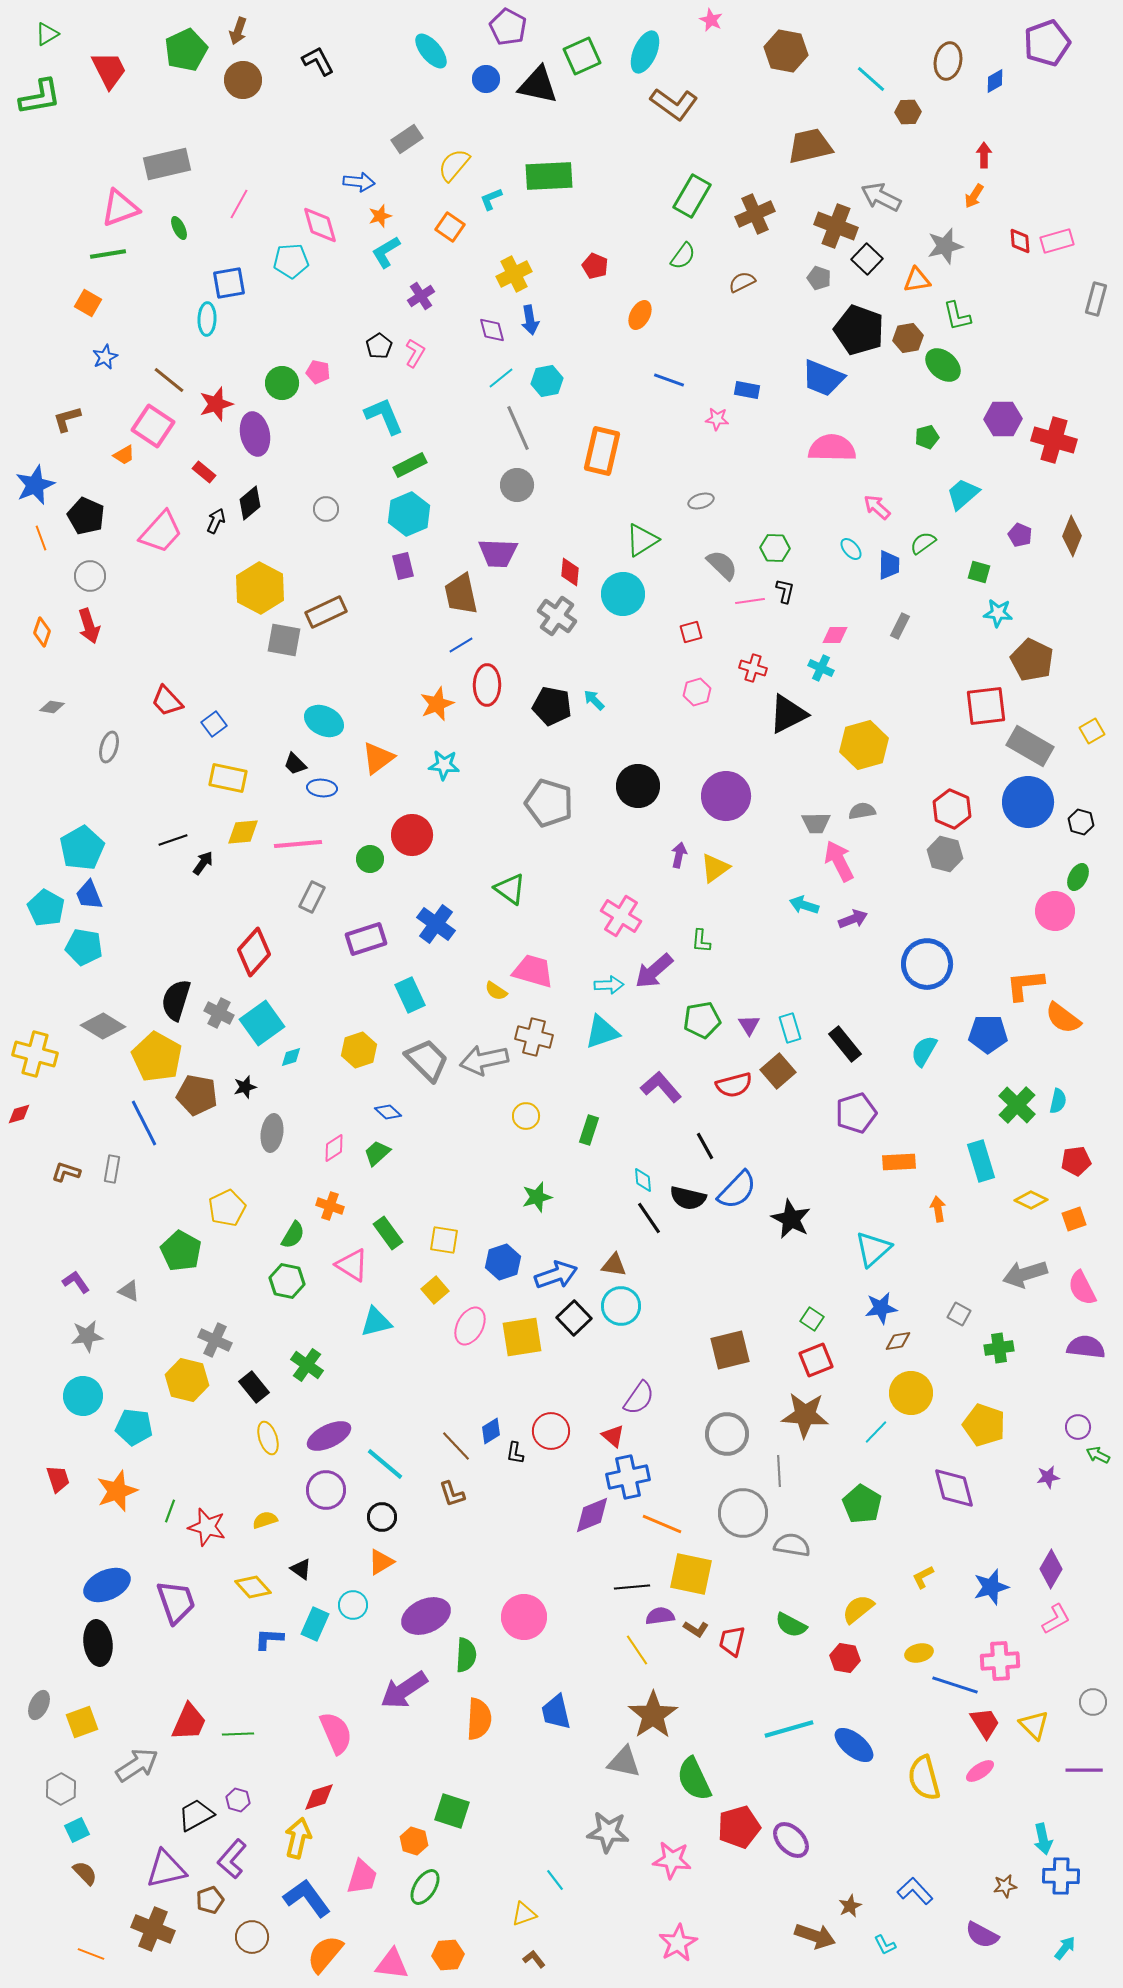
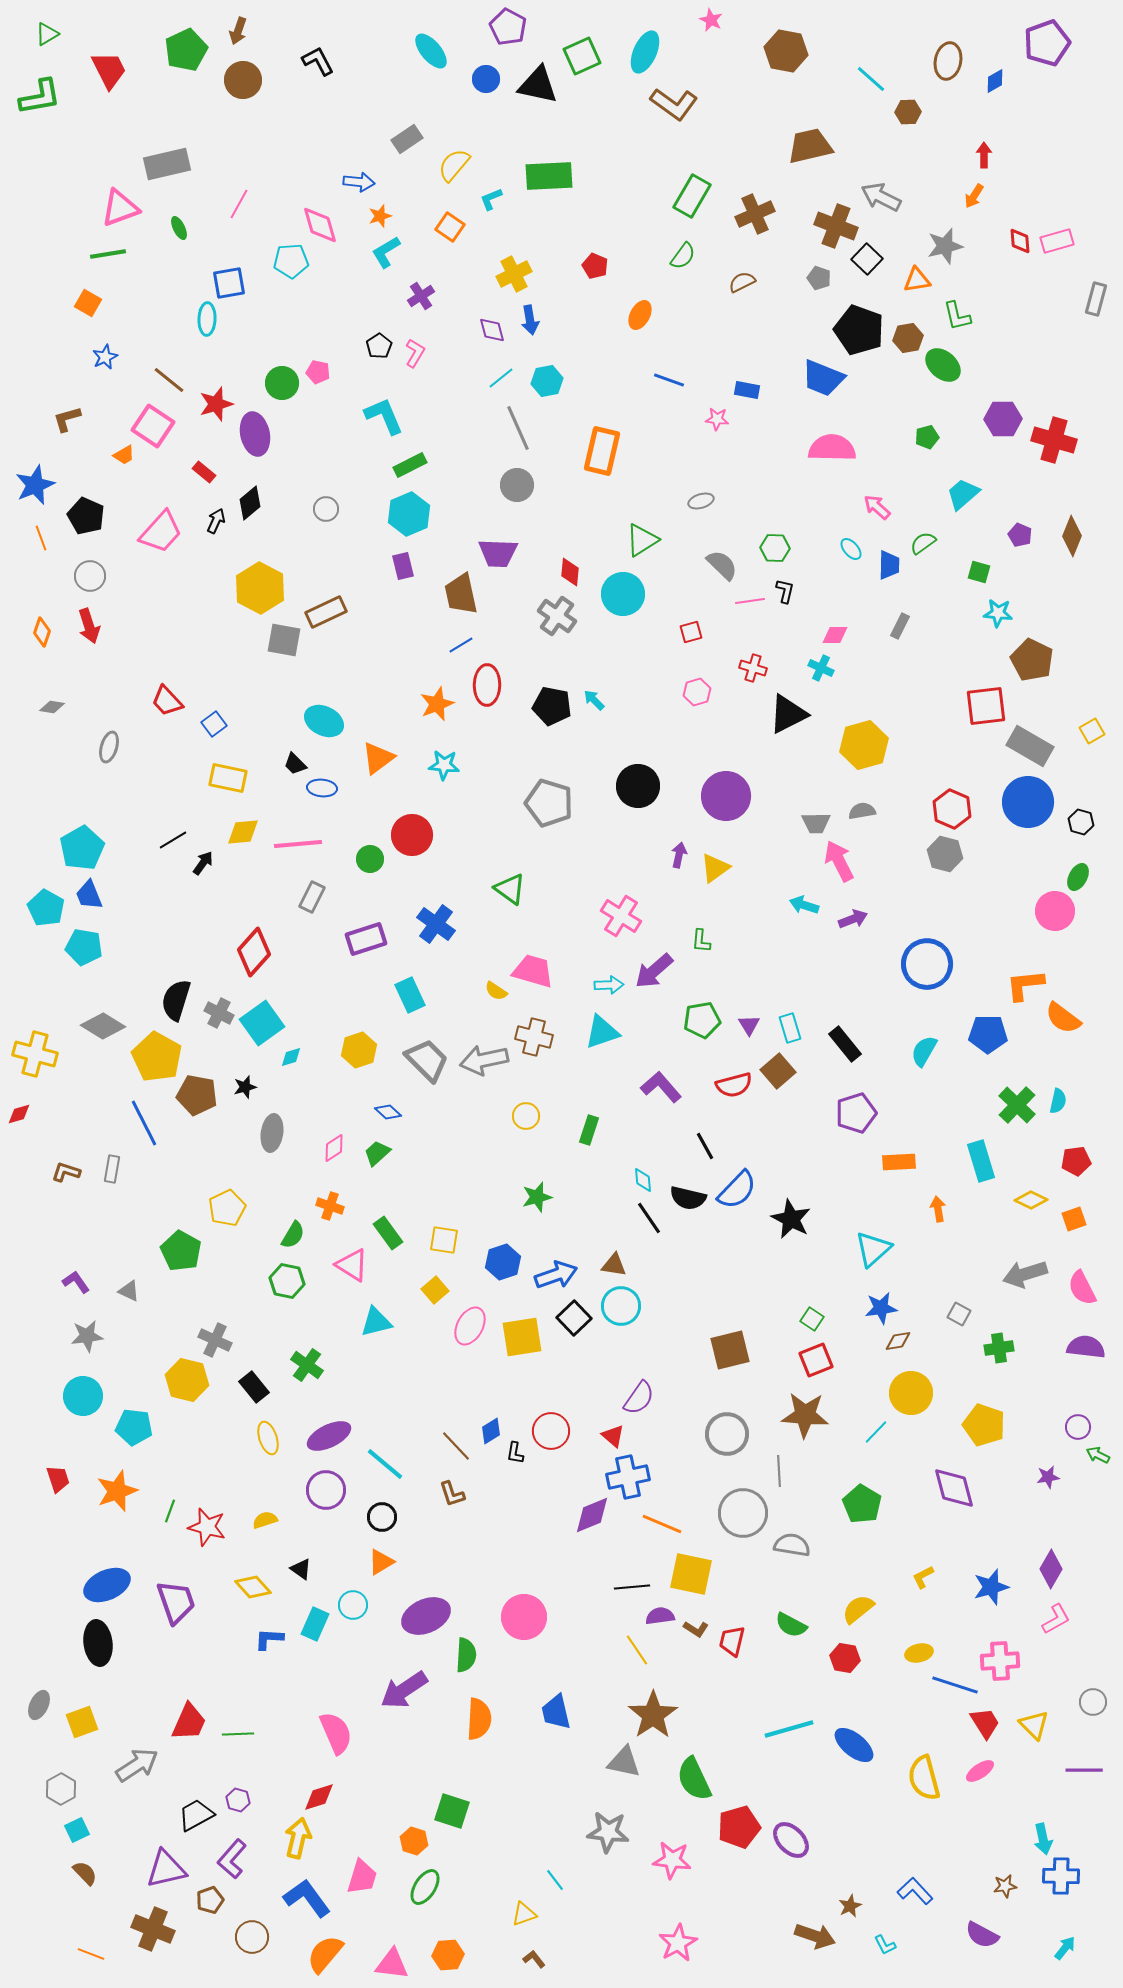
black line at (173, 840): rotated 12 degrees counterclockwise
